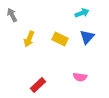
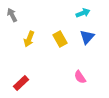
cyan arrow: moved 1 px right
yellow rectangle: rotated 35 degrees clockwise
pink semicircle: rotated 48 degrees clockwise
red rectangle: moved 17 px left, 2 px up
